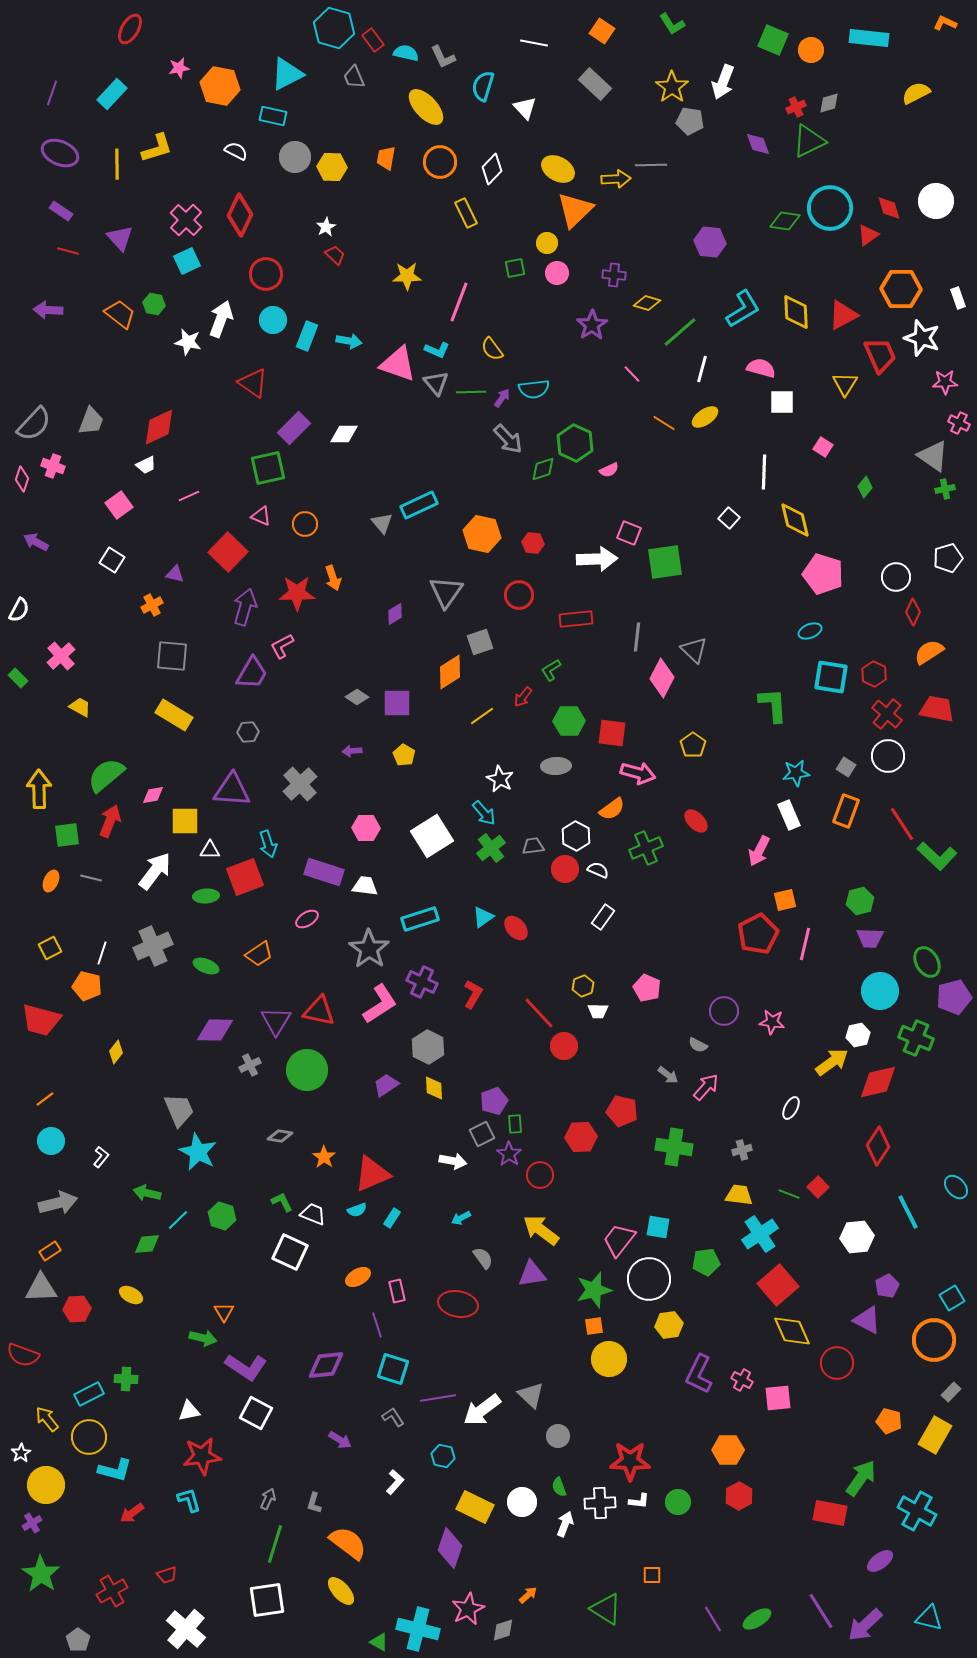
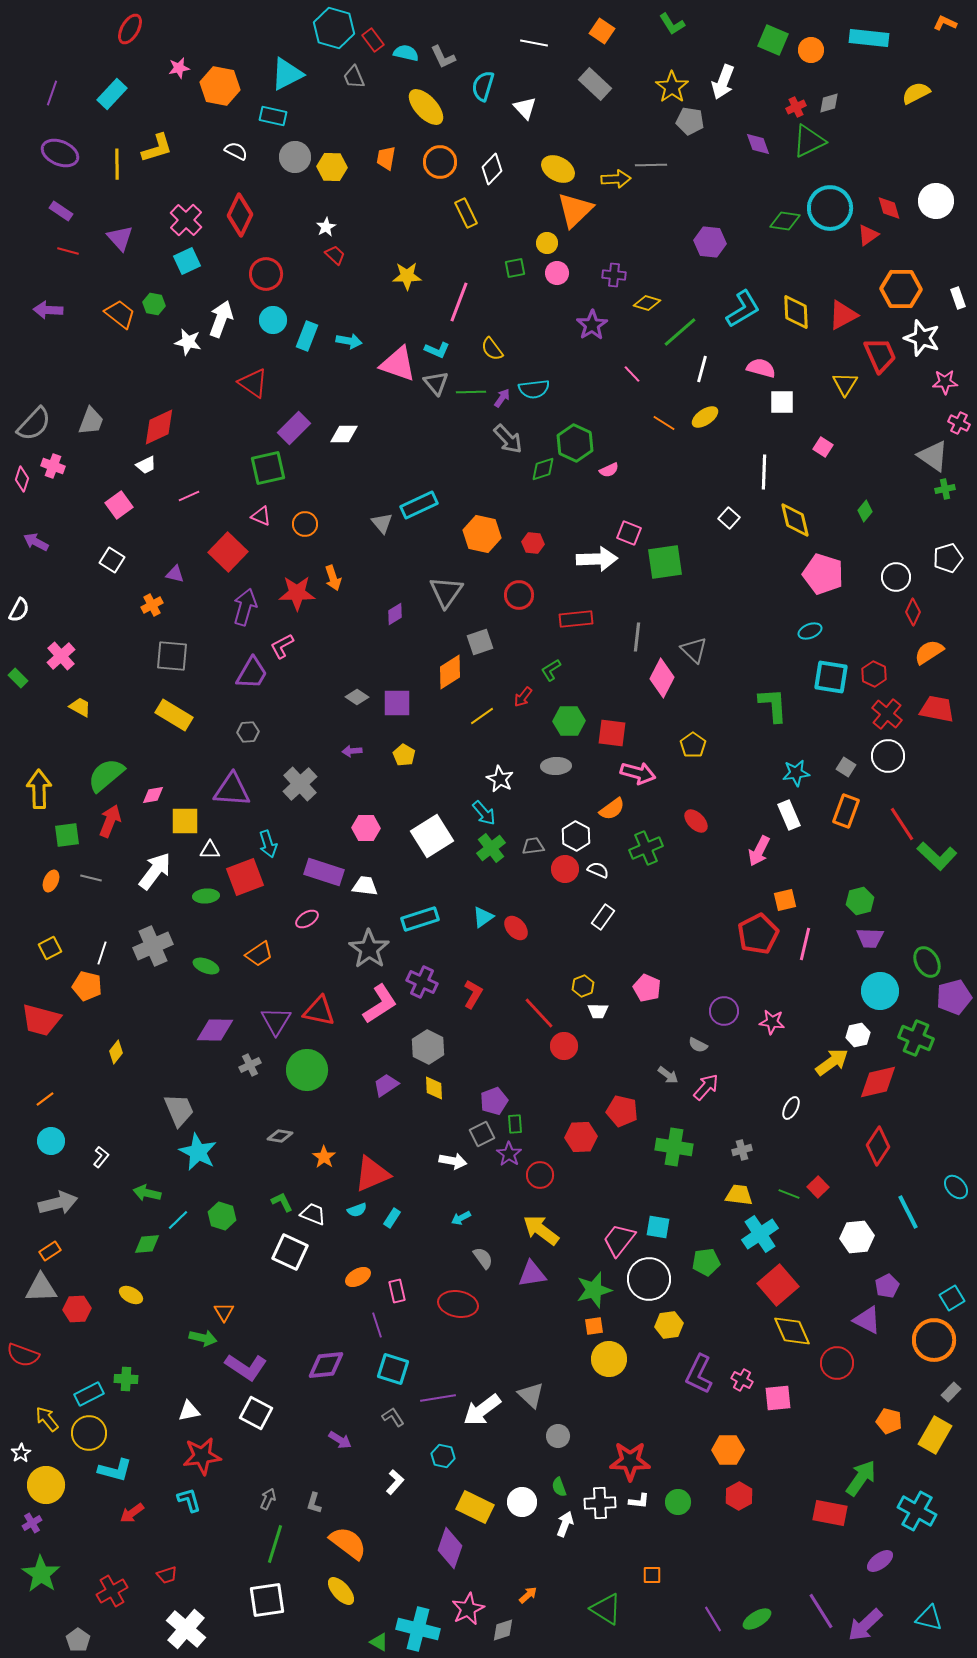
green diamond at (865, 487): moved 24 px down
yellow circle at (89, 1437): moved 4 px up
